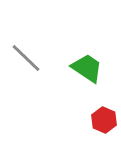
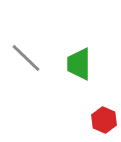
green trapezoid: moved 8 px left, 4 px up; rotated 124 degrees counterclockwise
